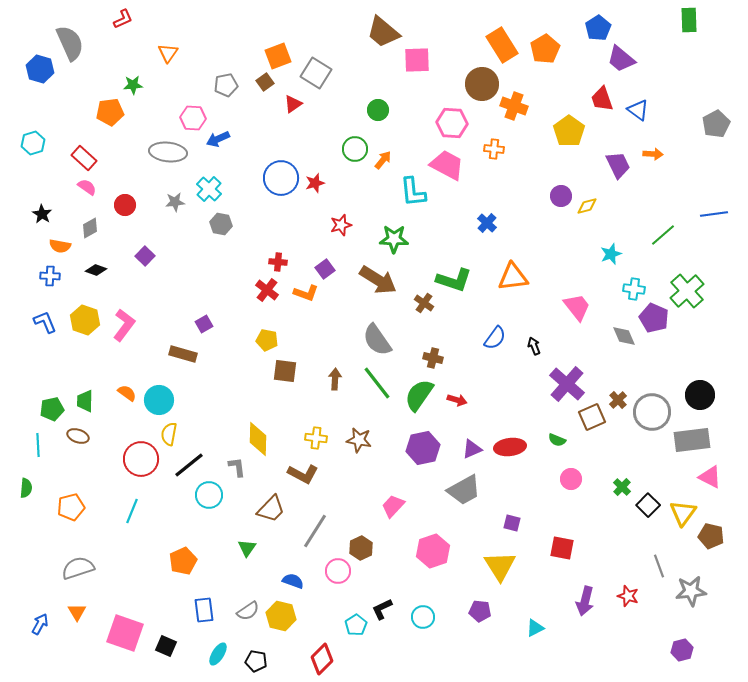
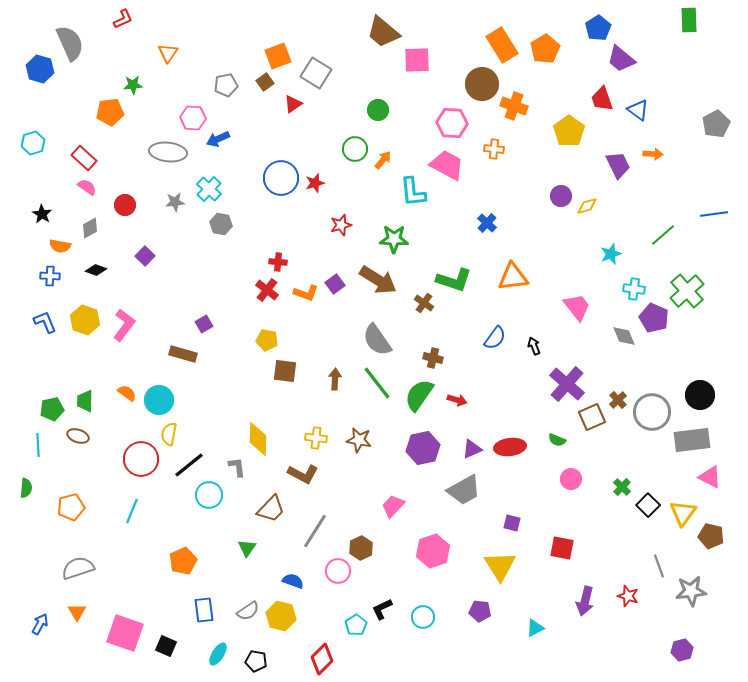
purple square at (325, 269): moved 10 px right, 15 px down
